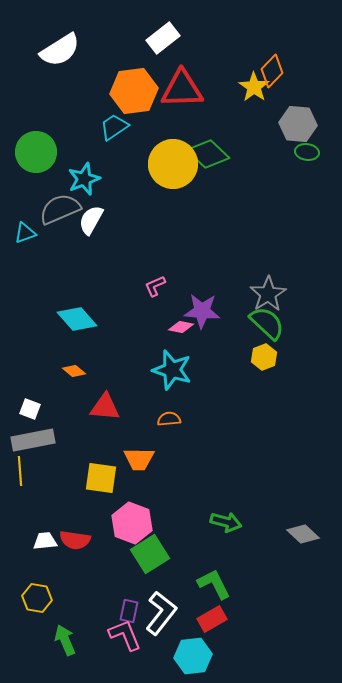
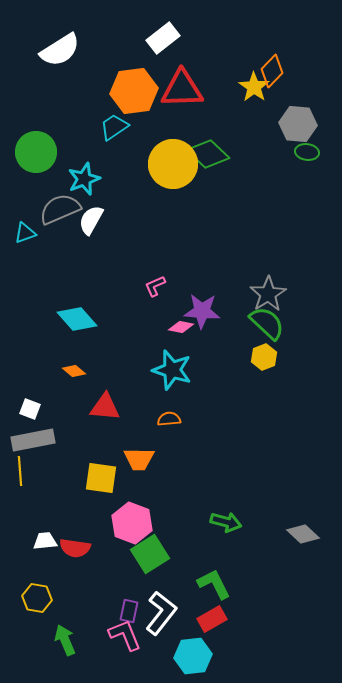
red semicircle at (75, 540): moved 8 px down
